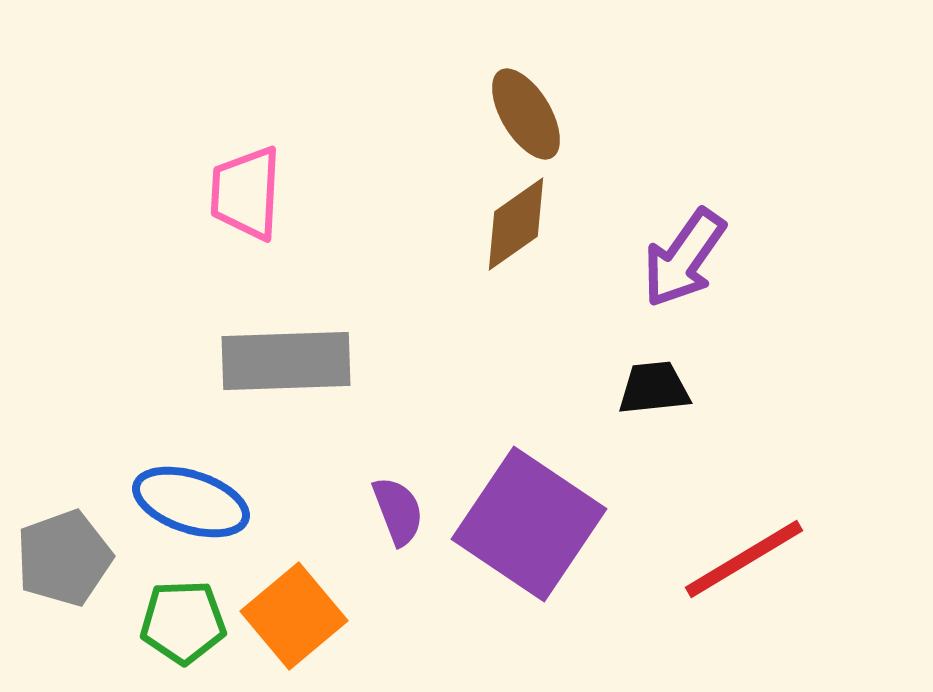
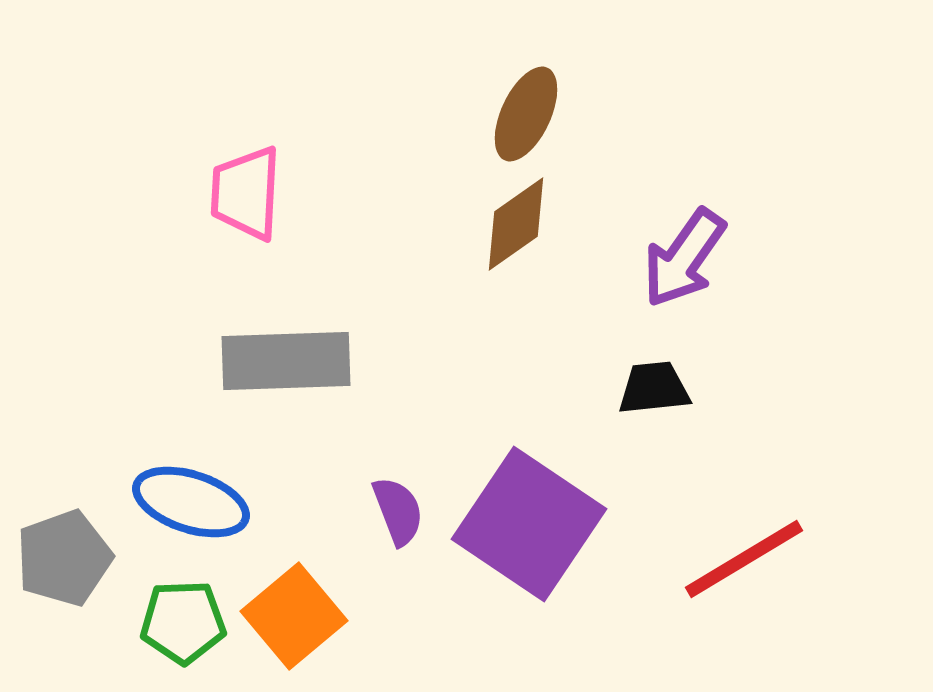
brown ellipse: rotated 56 degrees clockwise
